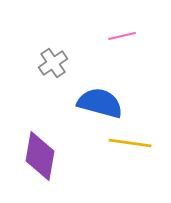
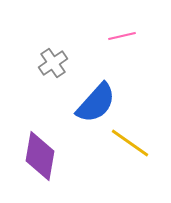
blue semicircle: moved 4 px left; rotated 117 degrees clockwise
yellow line: rotated 27 degrees clockwise
